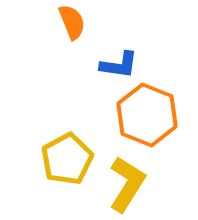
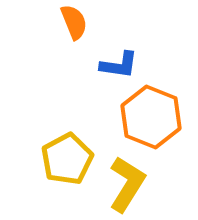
orange semicircle: moved 2 px right
orange hexagon: moved 4 px right, 2 px down
